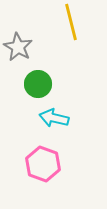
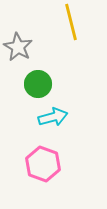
cyan arrow: moved 1 px left, 1 px up; rotated 152 degrees clockwise
